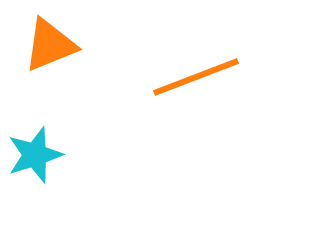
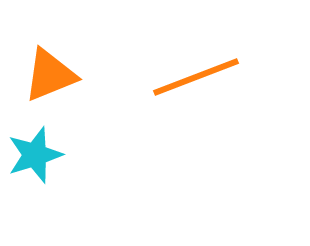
orange triangle: moved 30 px down
